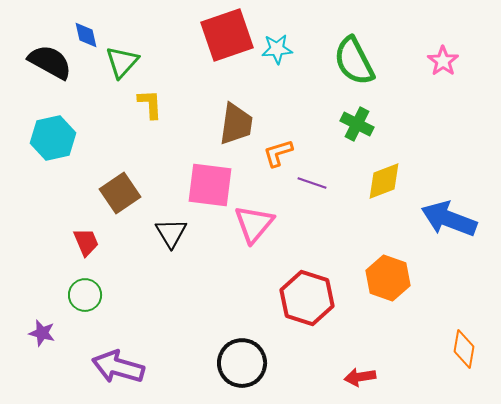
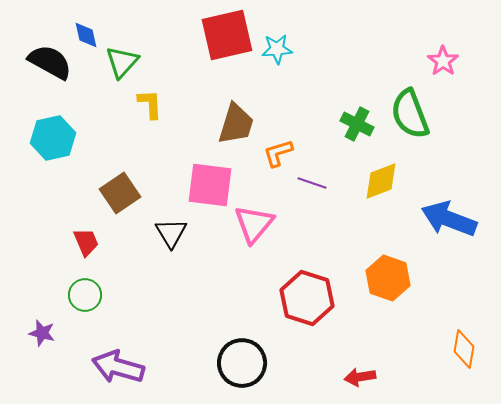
red square: rotated 6 degrees clockwise
green semicircle: moved 56 px right, 53 px down; rotated 6 degrees clockwise
brown trapezoid: rotated 9 degrees clockwise
yellow diamond: moved 3 px left
